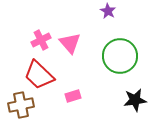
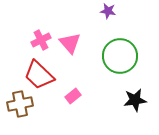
purple star: rotated 21 degrees counterclockwise
pink rectangle: rotated 21 degrees counterclockwise
brown cross: moved 1 px left, 1 px up
